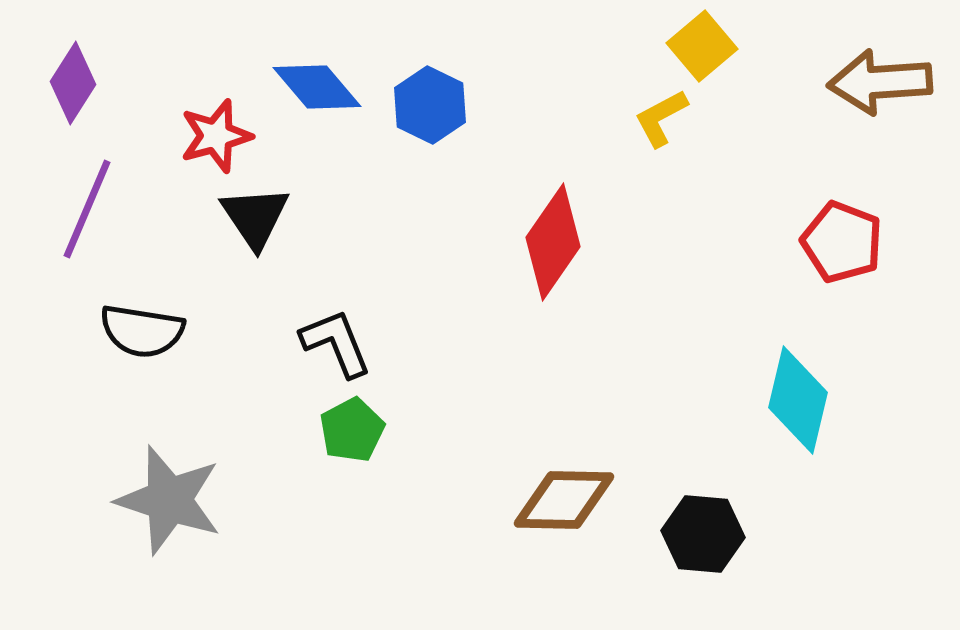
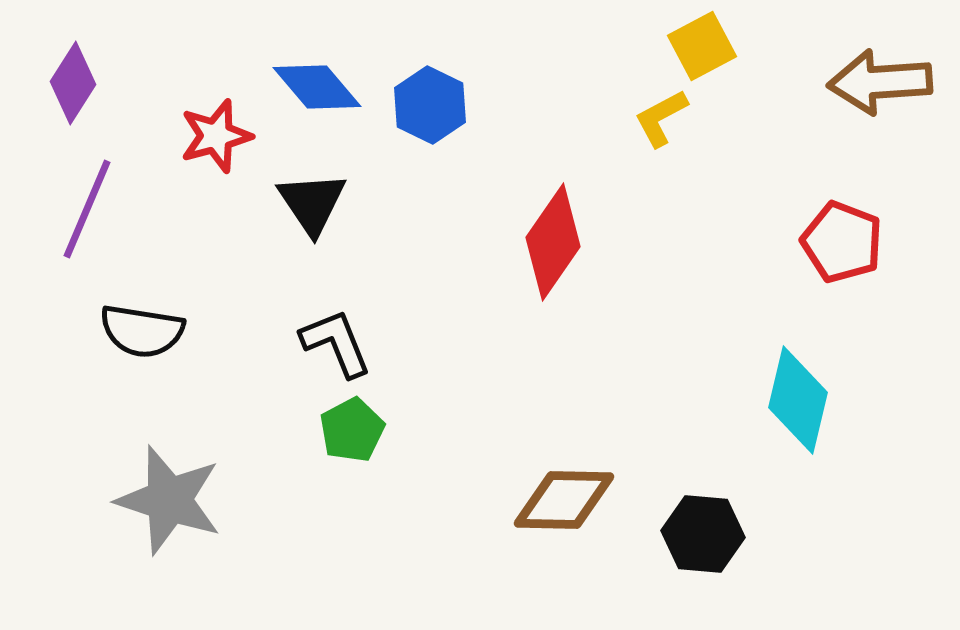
yellow square: rotated 12 degrees clockwise
black triangle: moved 57 px right, 14 px up
